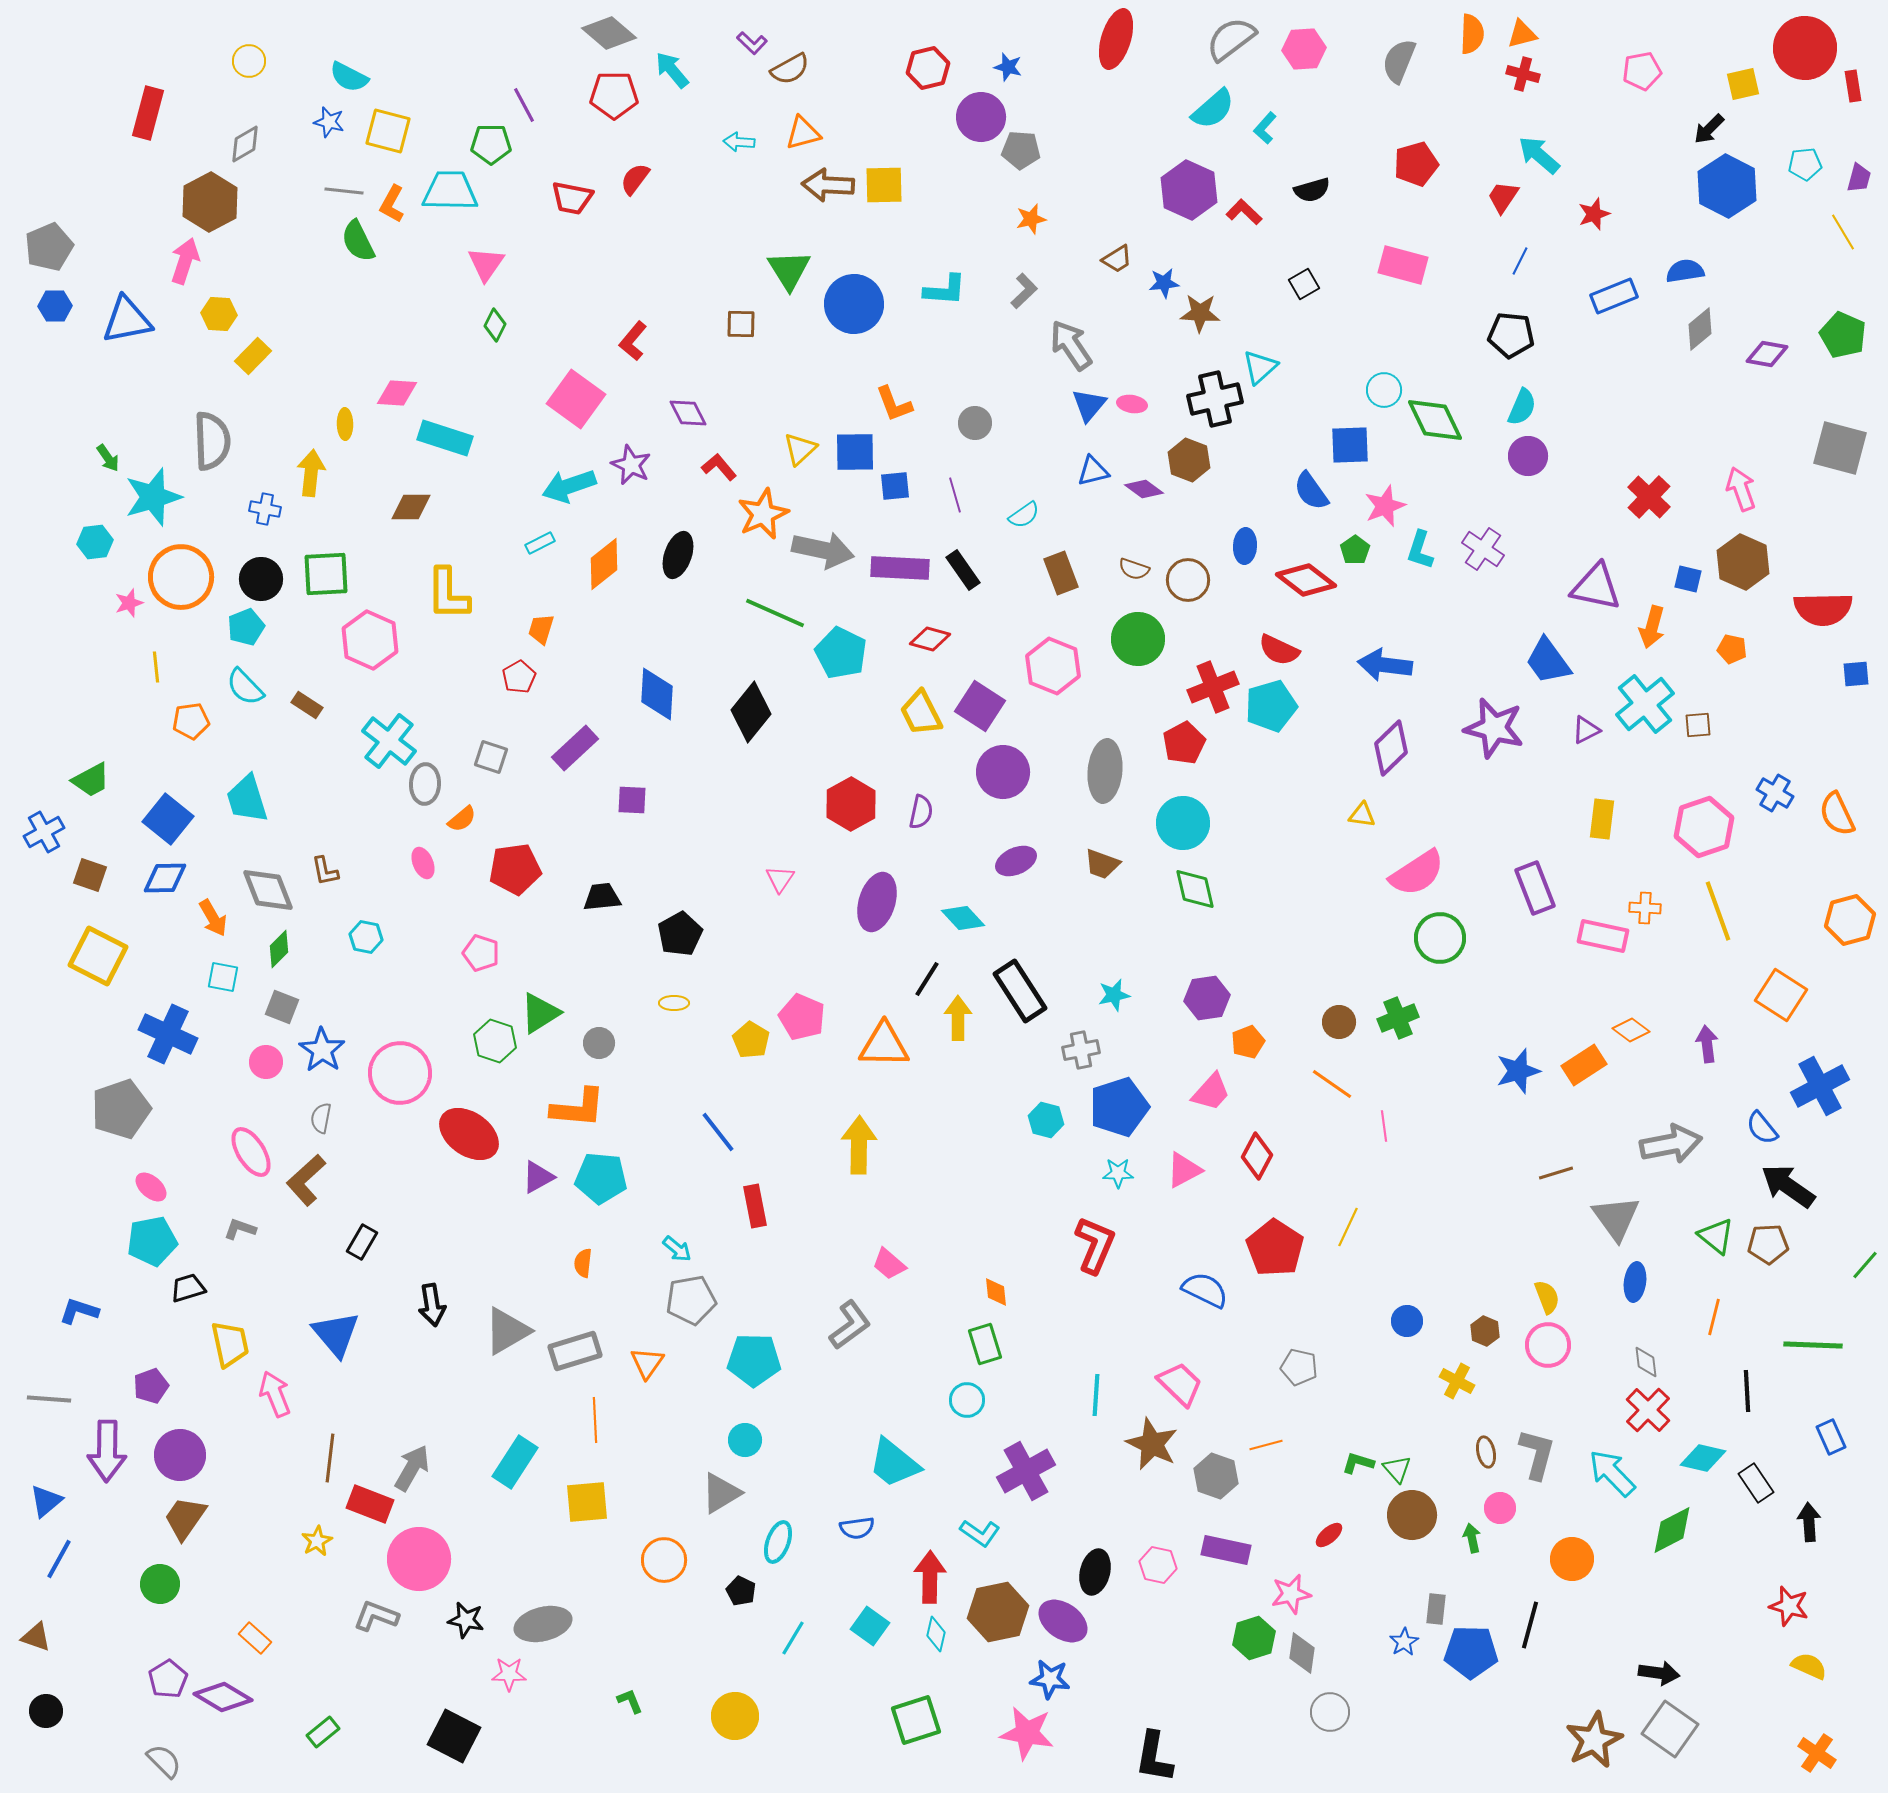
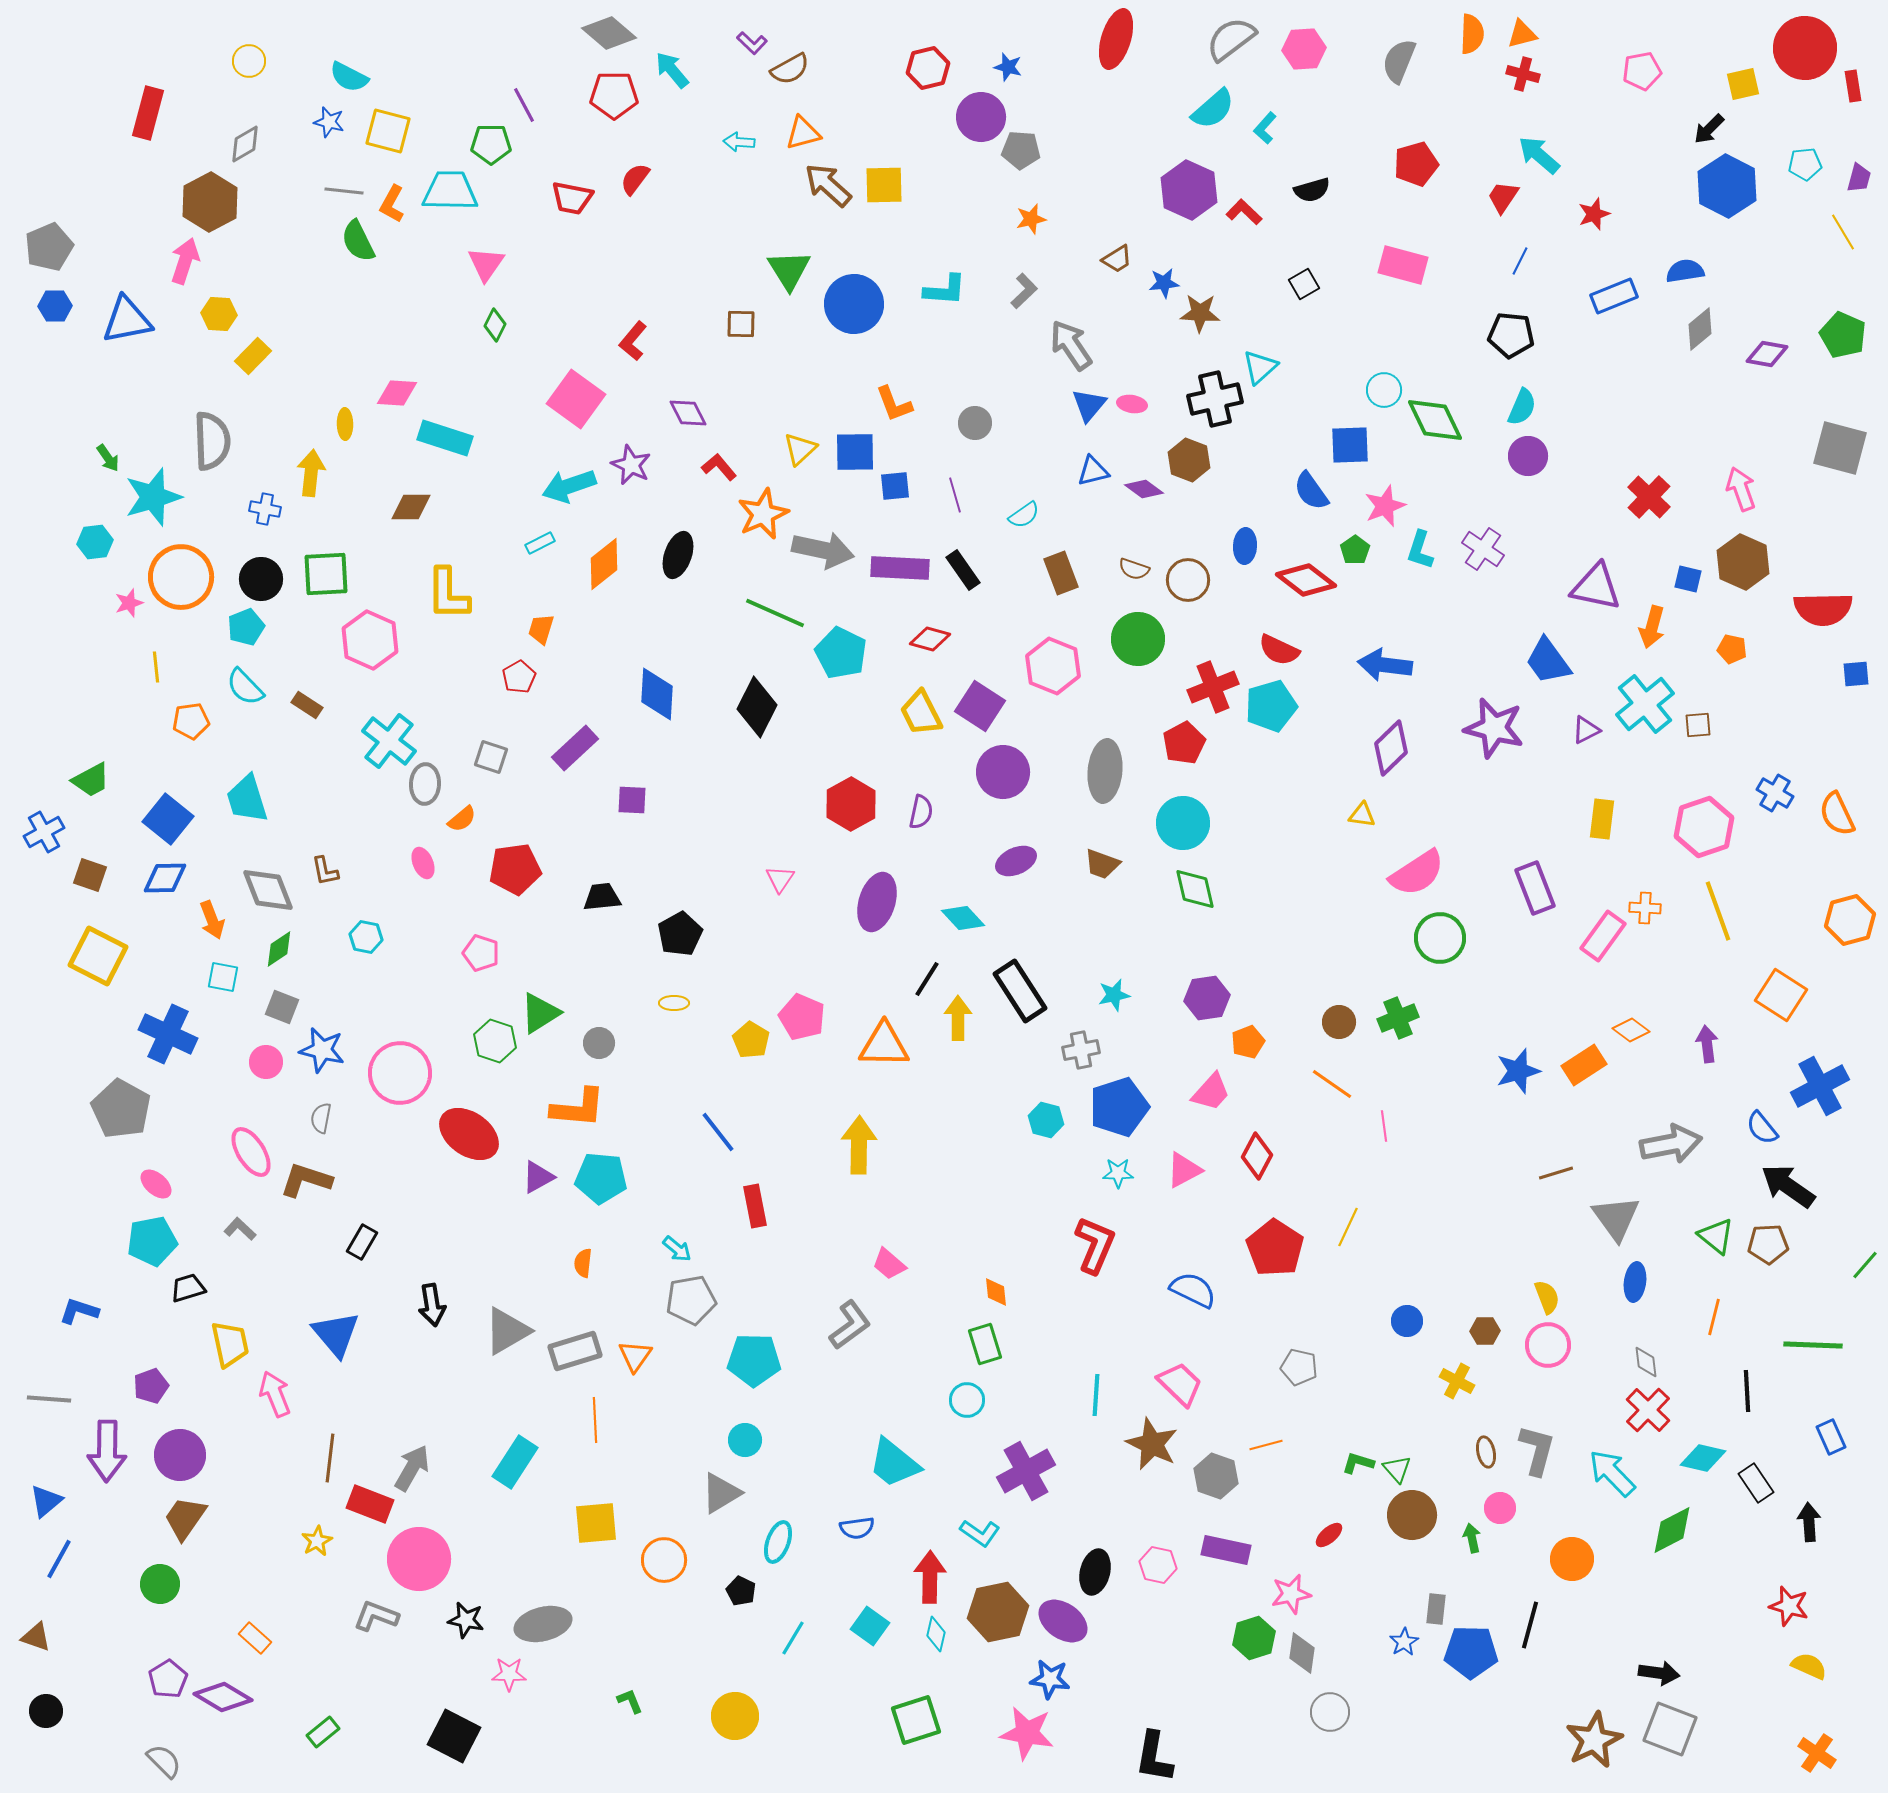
brown arrow at (828, 185): rotated 39 degrees clockwise
black diamond at (751, 712): moved 6 px right, 5 px up; rotated 12 degrees counterclockwise
orange arrow at (213, 918): moved 1 px left, 2 px down; rotated 9 degrees clockwise
pink rectangle at (1603, 936): rotated 66 degrees counterclockwise
green diamond at (279, 949): rotated 12 degrees clockwise
blue star at (322, 1050): rotated 21 degrees counterclockwise
gray pentagon at (121, 1109): rotated 24 degrees counterclockwise
brown L-shape at (306, 1180): rotated 60 degrees clockwise
pink ellipse at (151, 1187): moved 5 px right, 3 px up
gray L-shape at (240, 1229): rotated 24 degrees clockwise
blue semicircle at (1205, 1290): moved 12 px left
brown hexagon at (1485, 1331): rotated 24 degrees counterclockwise
orange triangle at (647, 1363): moved 12 px left, 7 px up
gray L-shape at (1537, 1454): moved 4 px up
yellow square at (587, 1502): moved 9 px right, 21 px down
gray square at (1670, 1729): rotated 14 degrees counterclockwise
